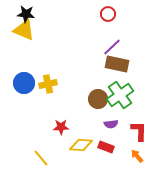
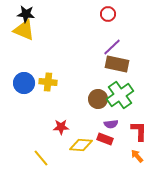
yellow cross: moved 2 px up; rotated 18 degrees clockwise
red rectangle: moved 1 px left, 8 px up
